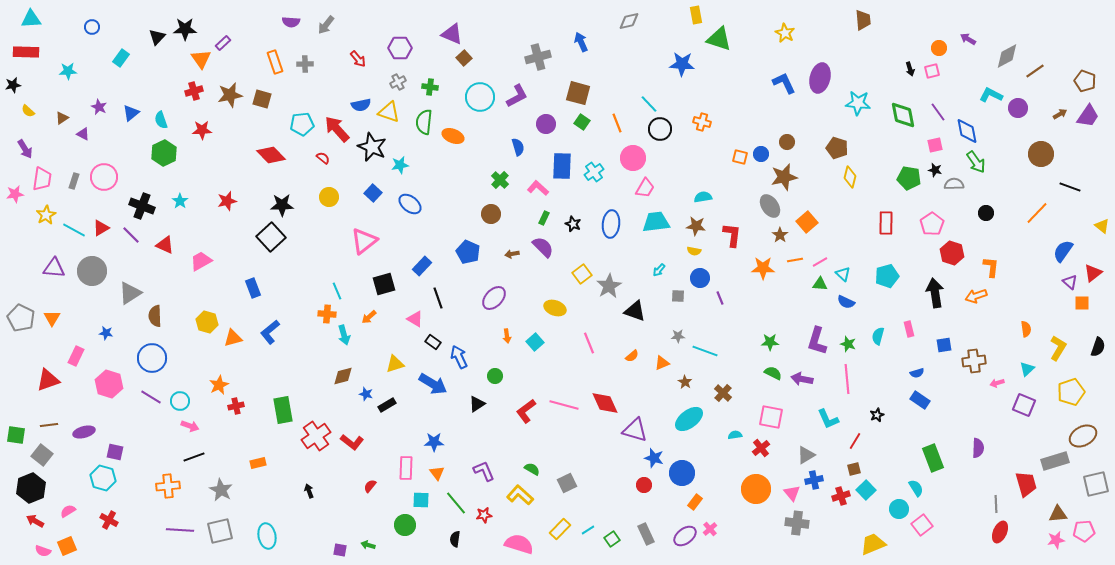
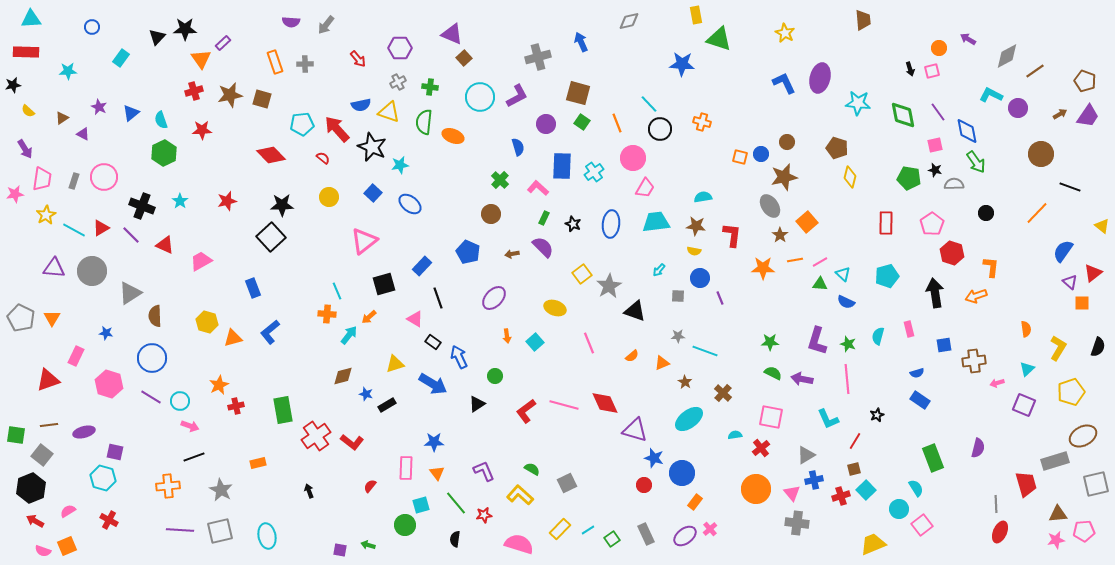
cyan arrow at (344, 335): moved 5 px right; rotated 126 degrees counterclockwise
purple semicircle at (978, 448): rotated 12 degrees clockwise
cyan square at (421, 500): moved 5 px down; rotated 18 degrees counterclockwise
